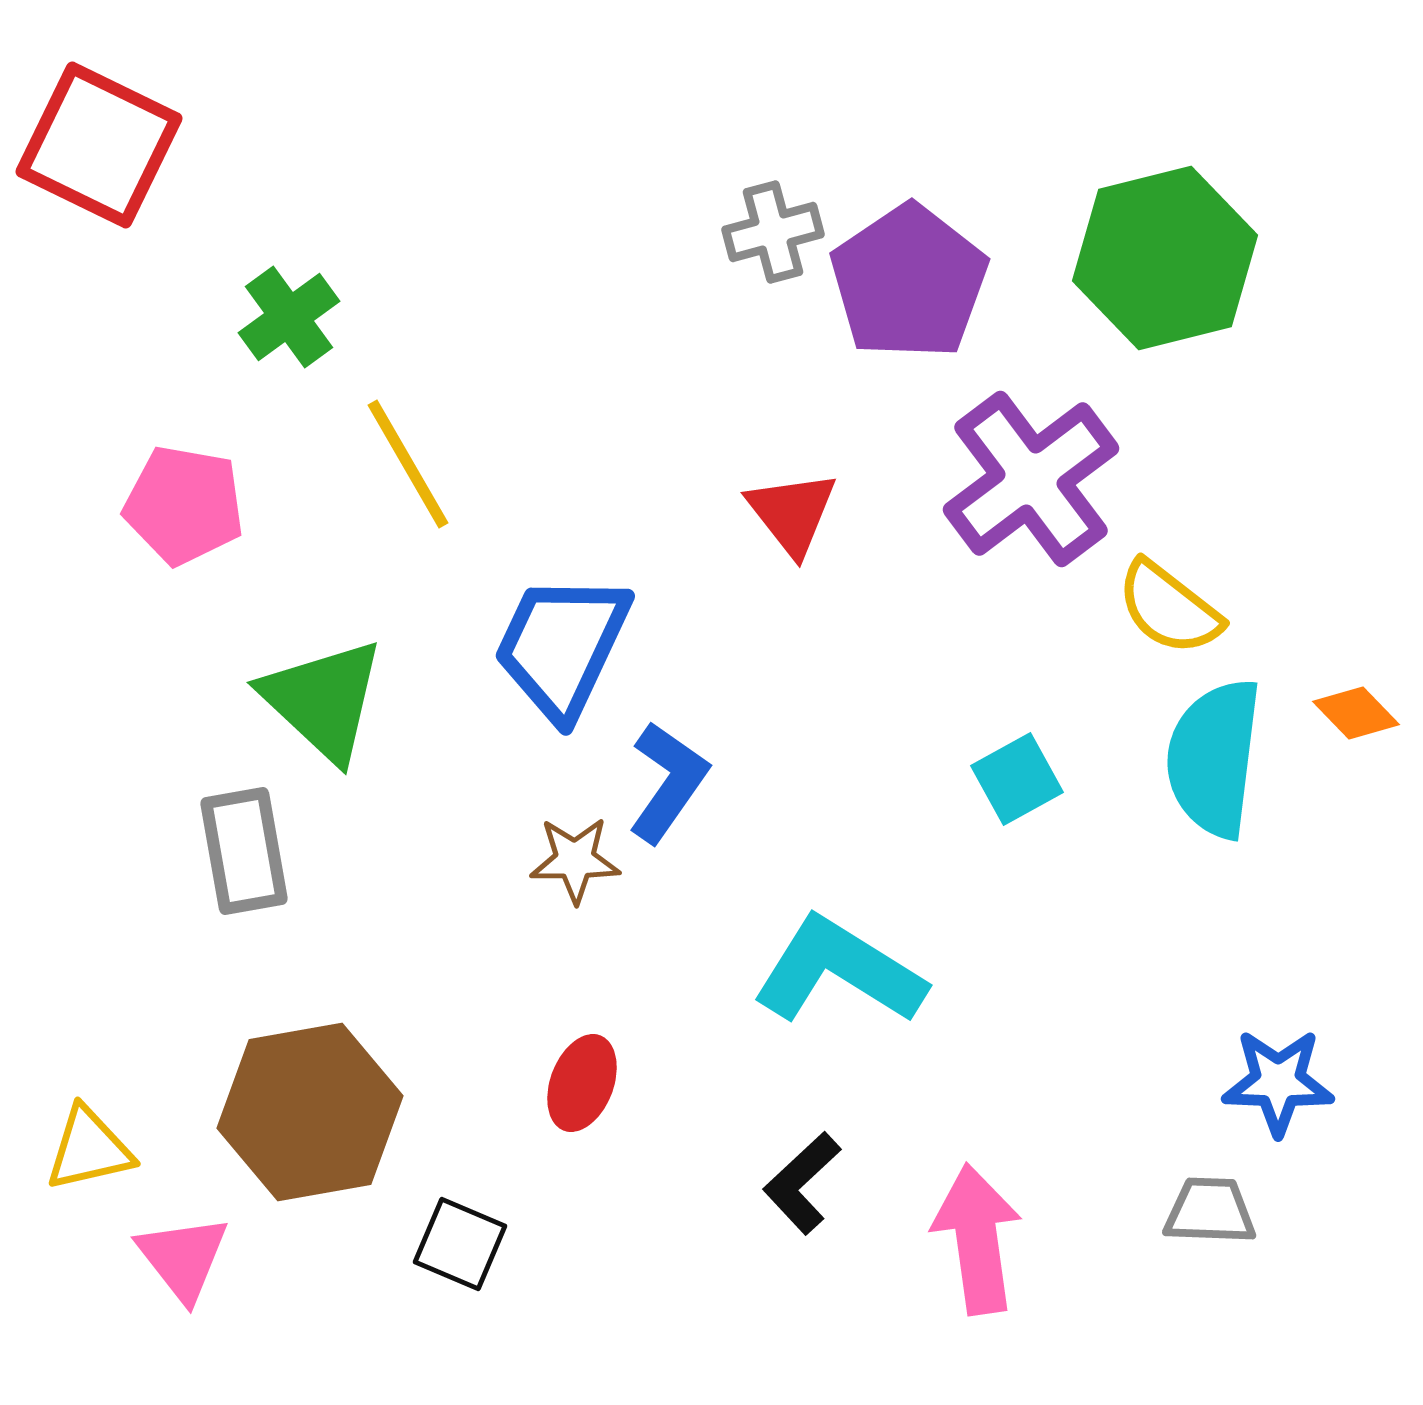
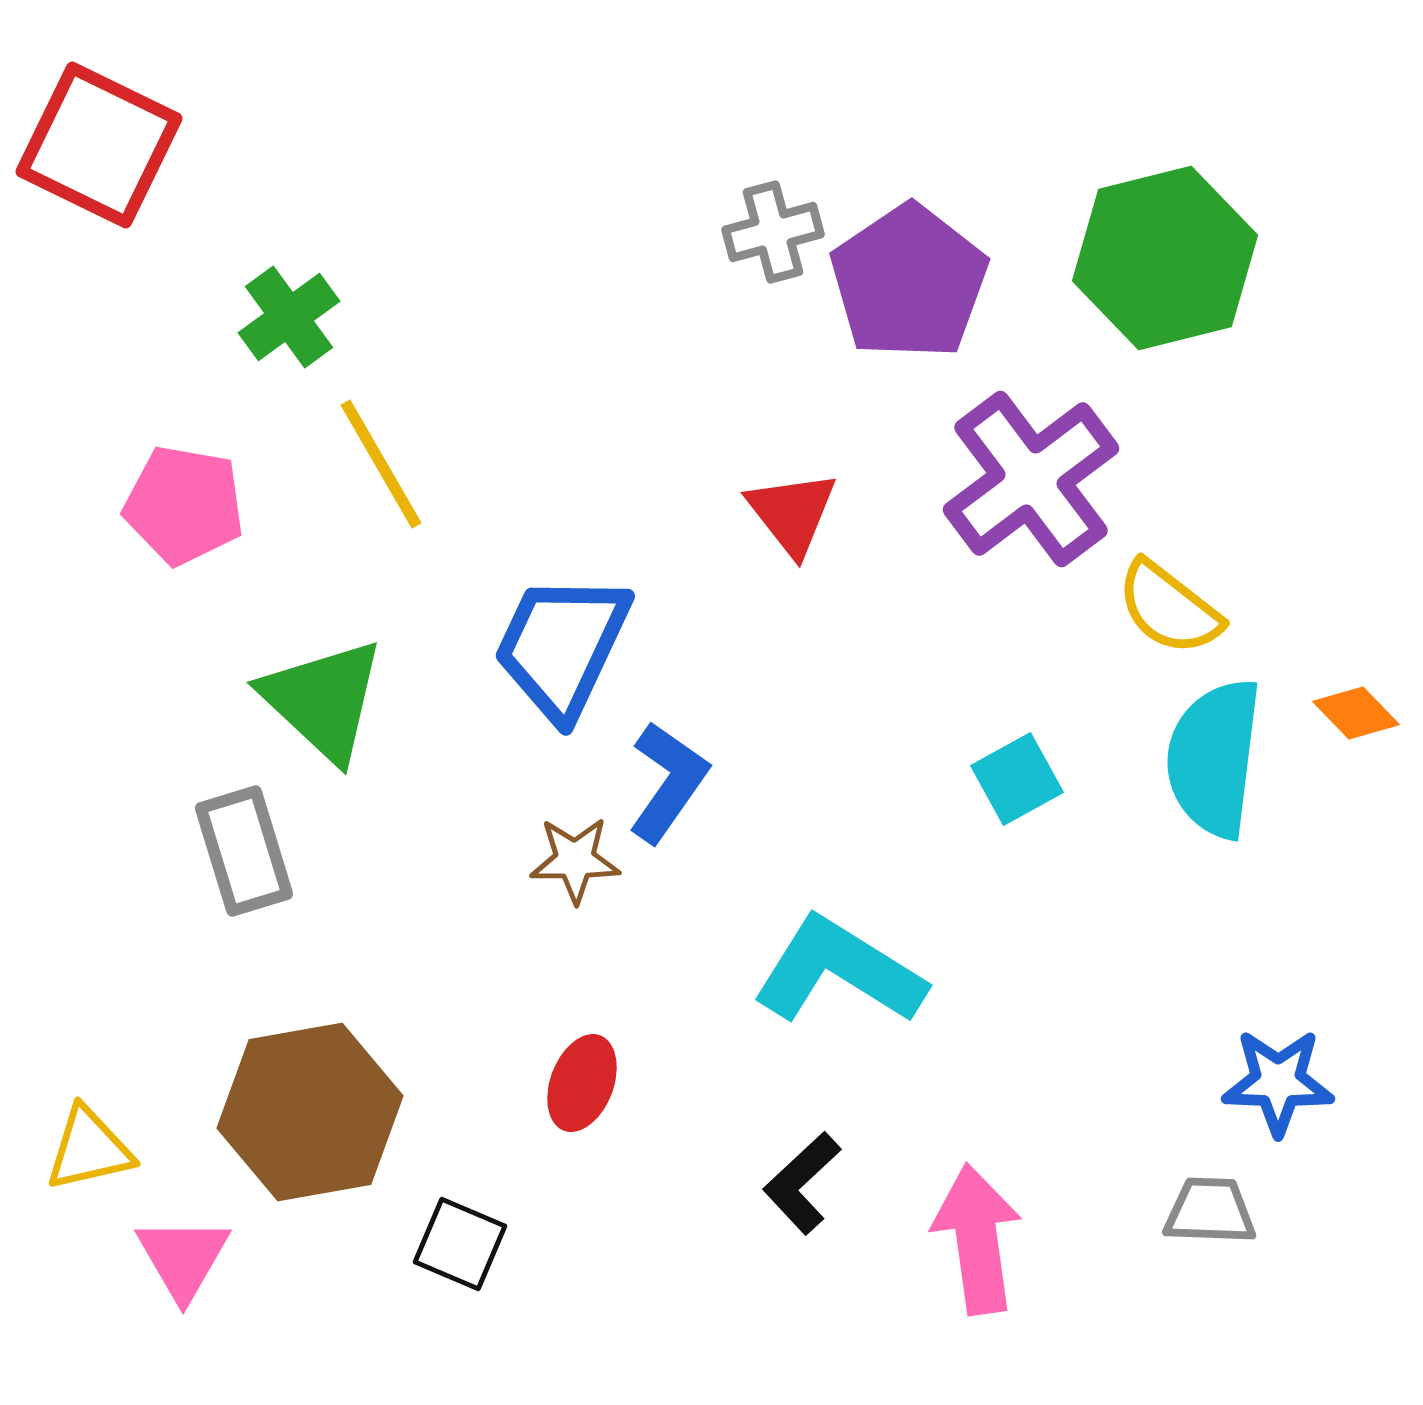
yellow line: moved 27 px left
gray rectangle: rotated 7 degrees counterclockwise
pink triangle: rotated 8 degrees clockwise
